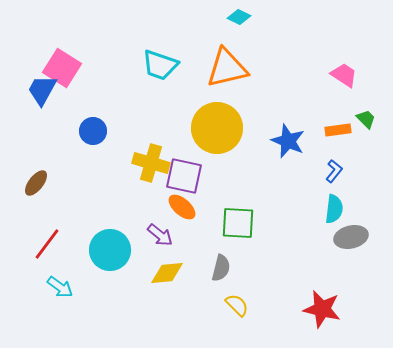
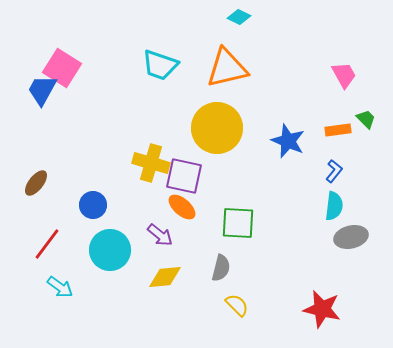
pink trapezoid: rotated 28 degrees clockwise
blue circle: moved 74 px down
cyan semicircle: moved 3 px up
yellow diamond: moved 2 px left, 4 px down
